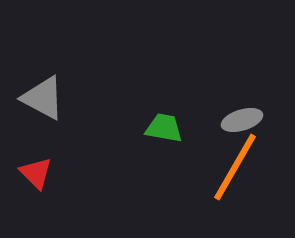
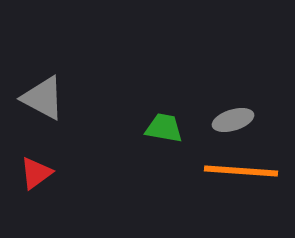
gray ellipse: moved 9 px left
orange line: moved 6 px right, 4 px down; rotated 64 degrees clockwise
red triangle: rotated 39 degrees clockwise
